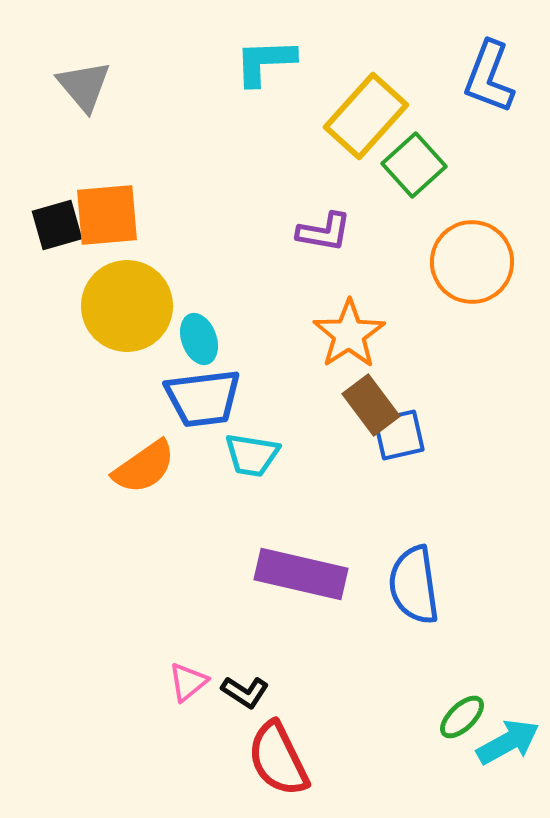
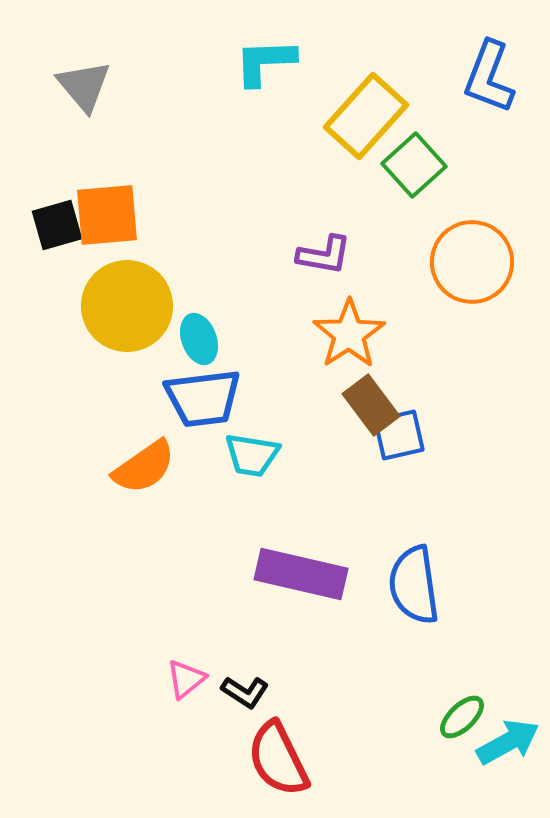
purple L-shape: moved 23 px down
pink triangle: moved 2 px left, 3 px up
